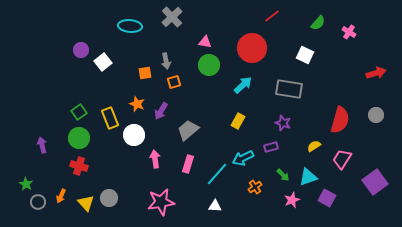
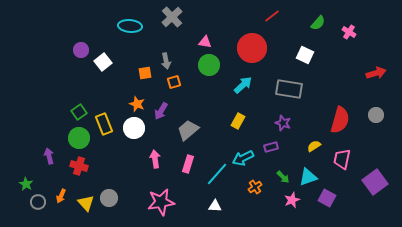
yellow rectangle at (110, 118): moved 6 px left, 6 px down
white circle at (134, 135): moved 7 px up
purple arrow at (42, 145): moved 7 px right, 11 px down
pink trapezoid at (342, 159): rotated 20 degrees counterclockwise
green arrow at (283, 175): moved 2 px down
